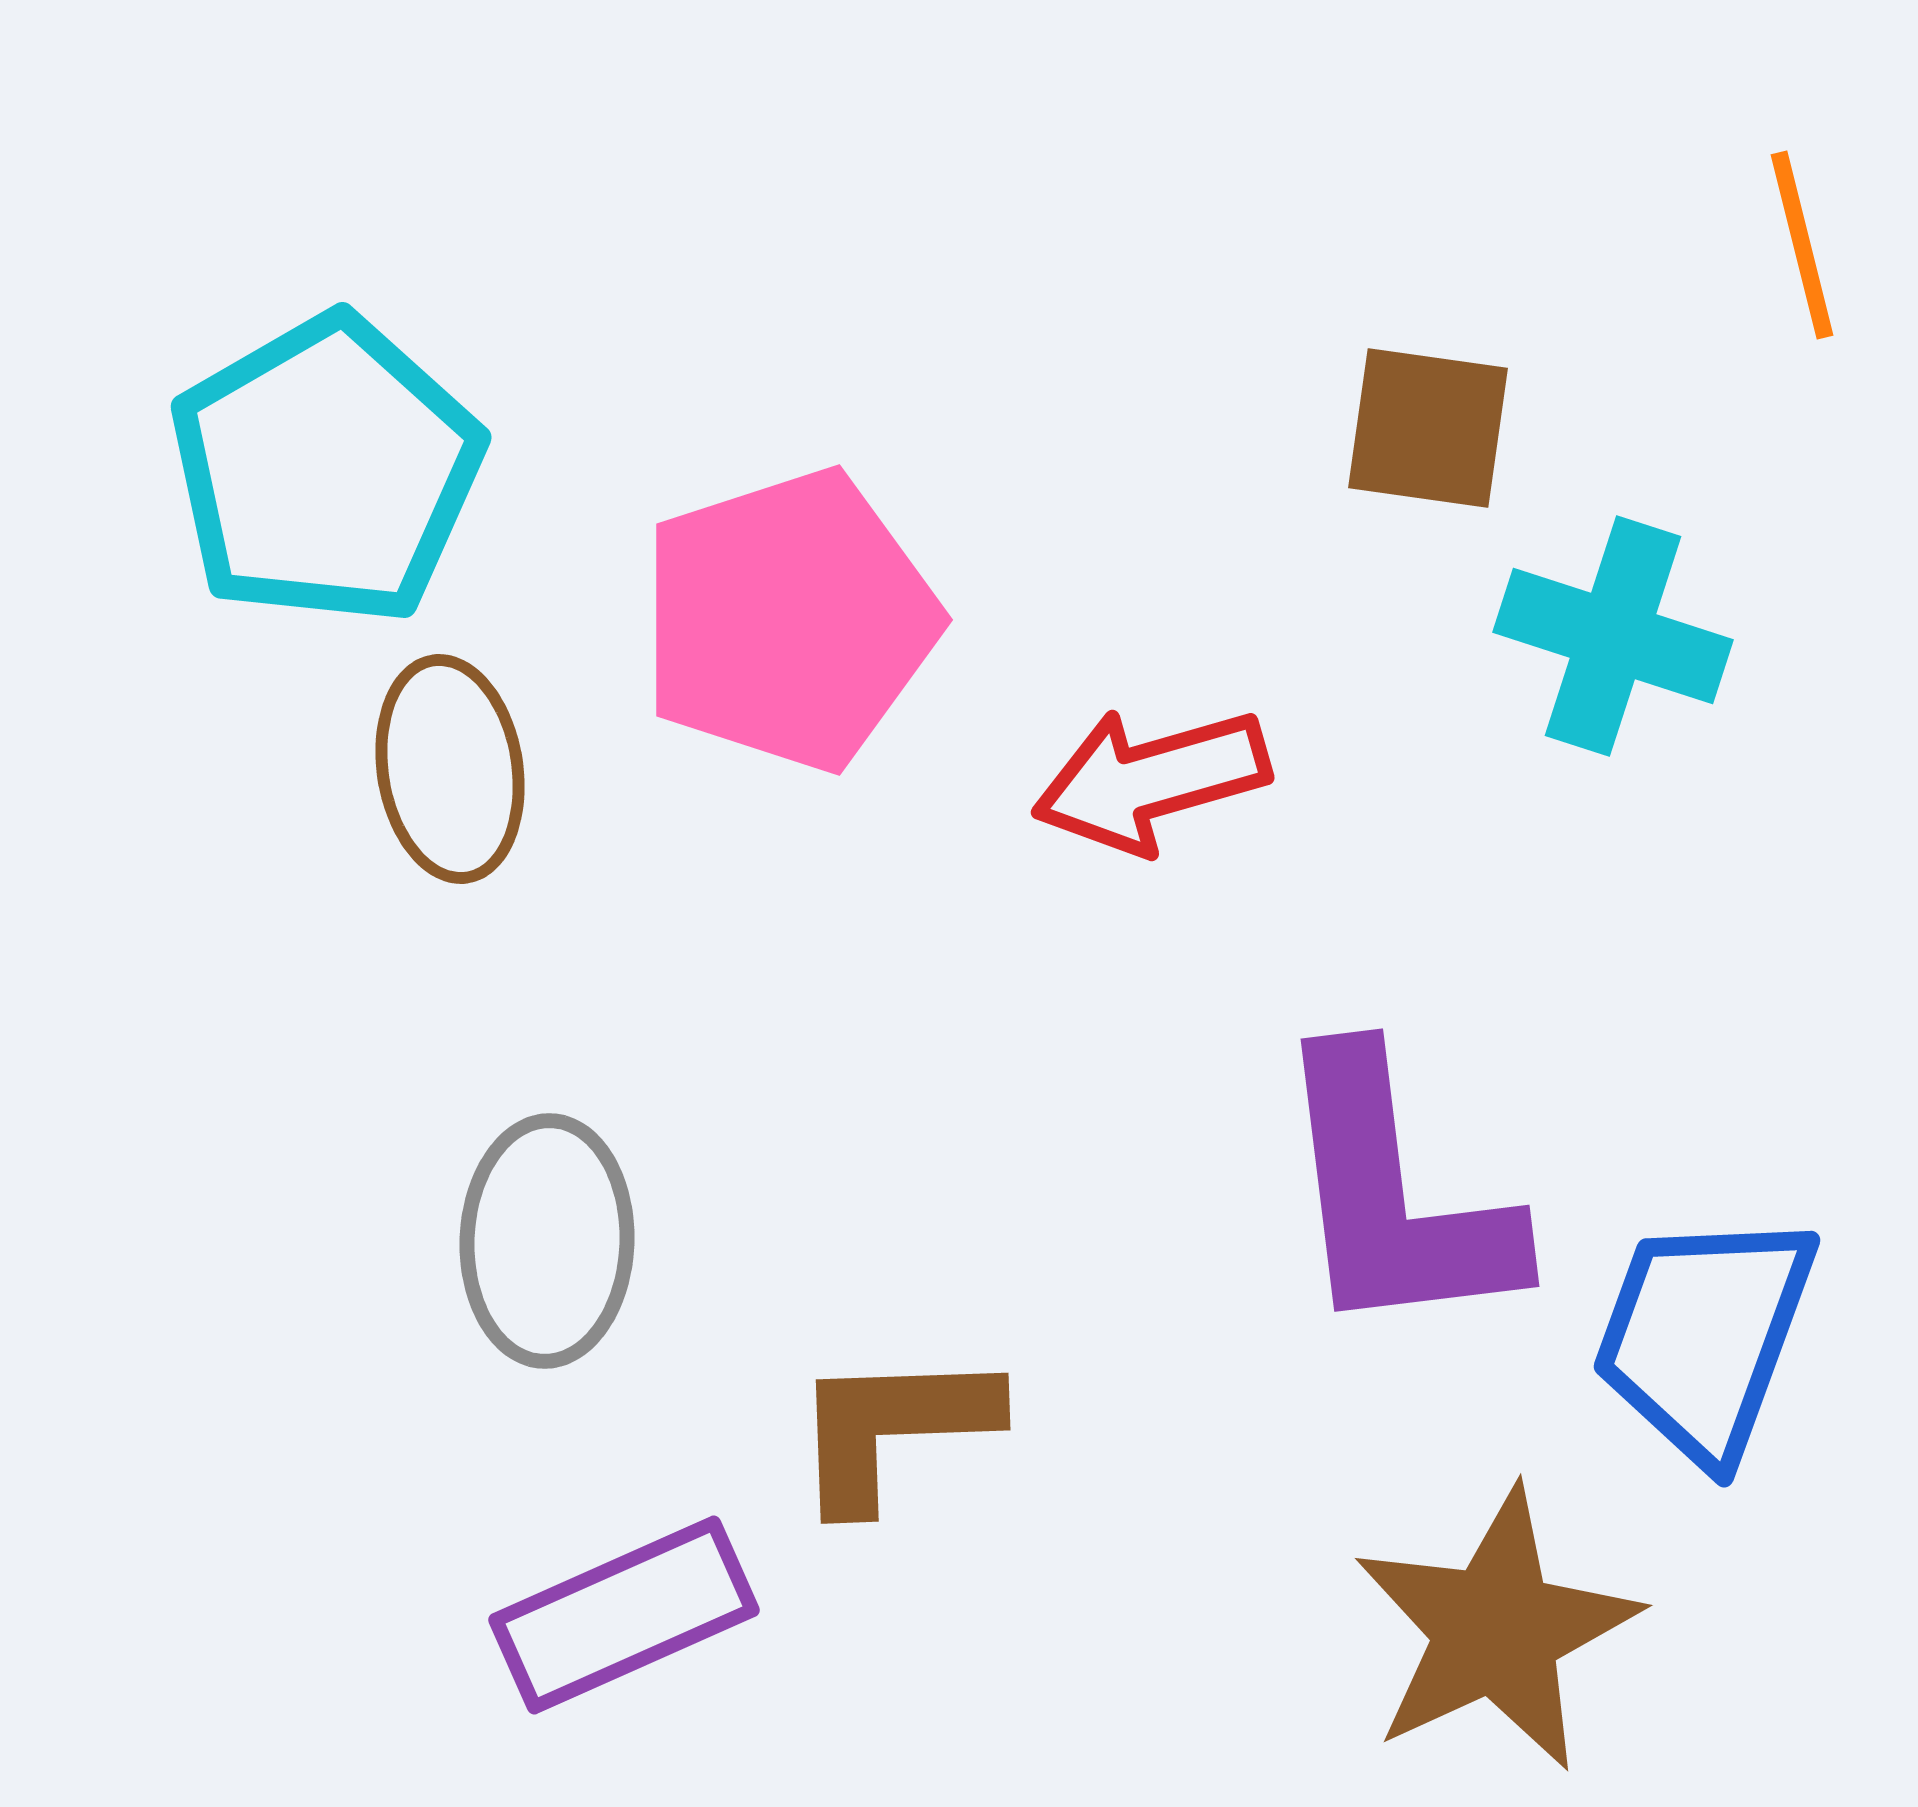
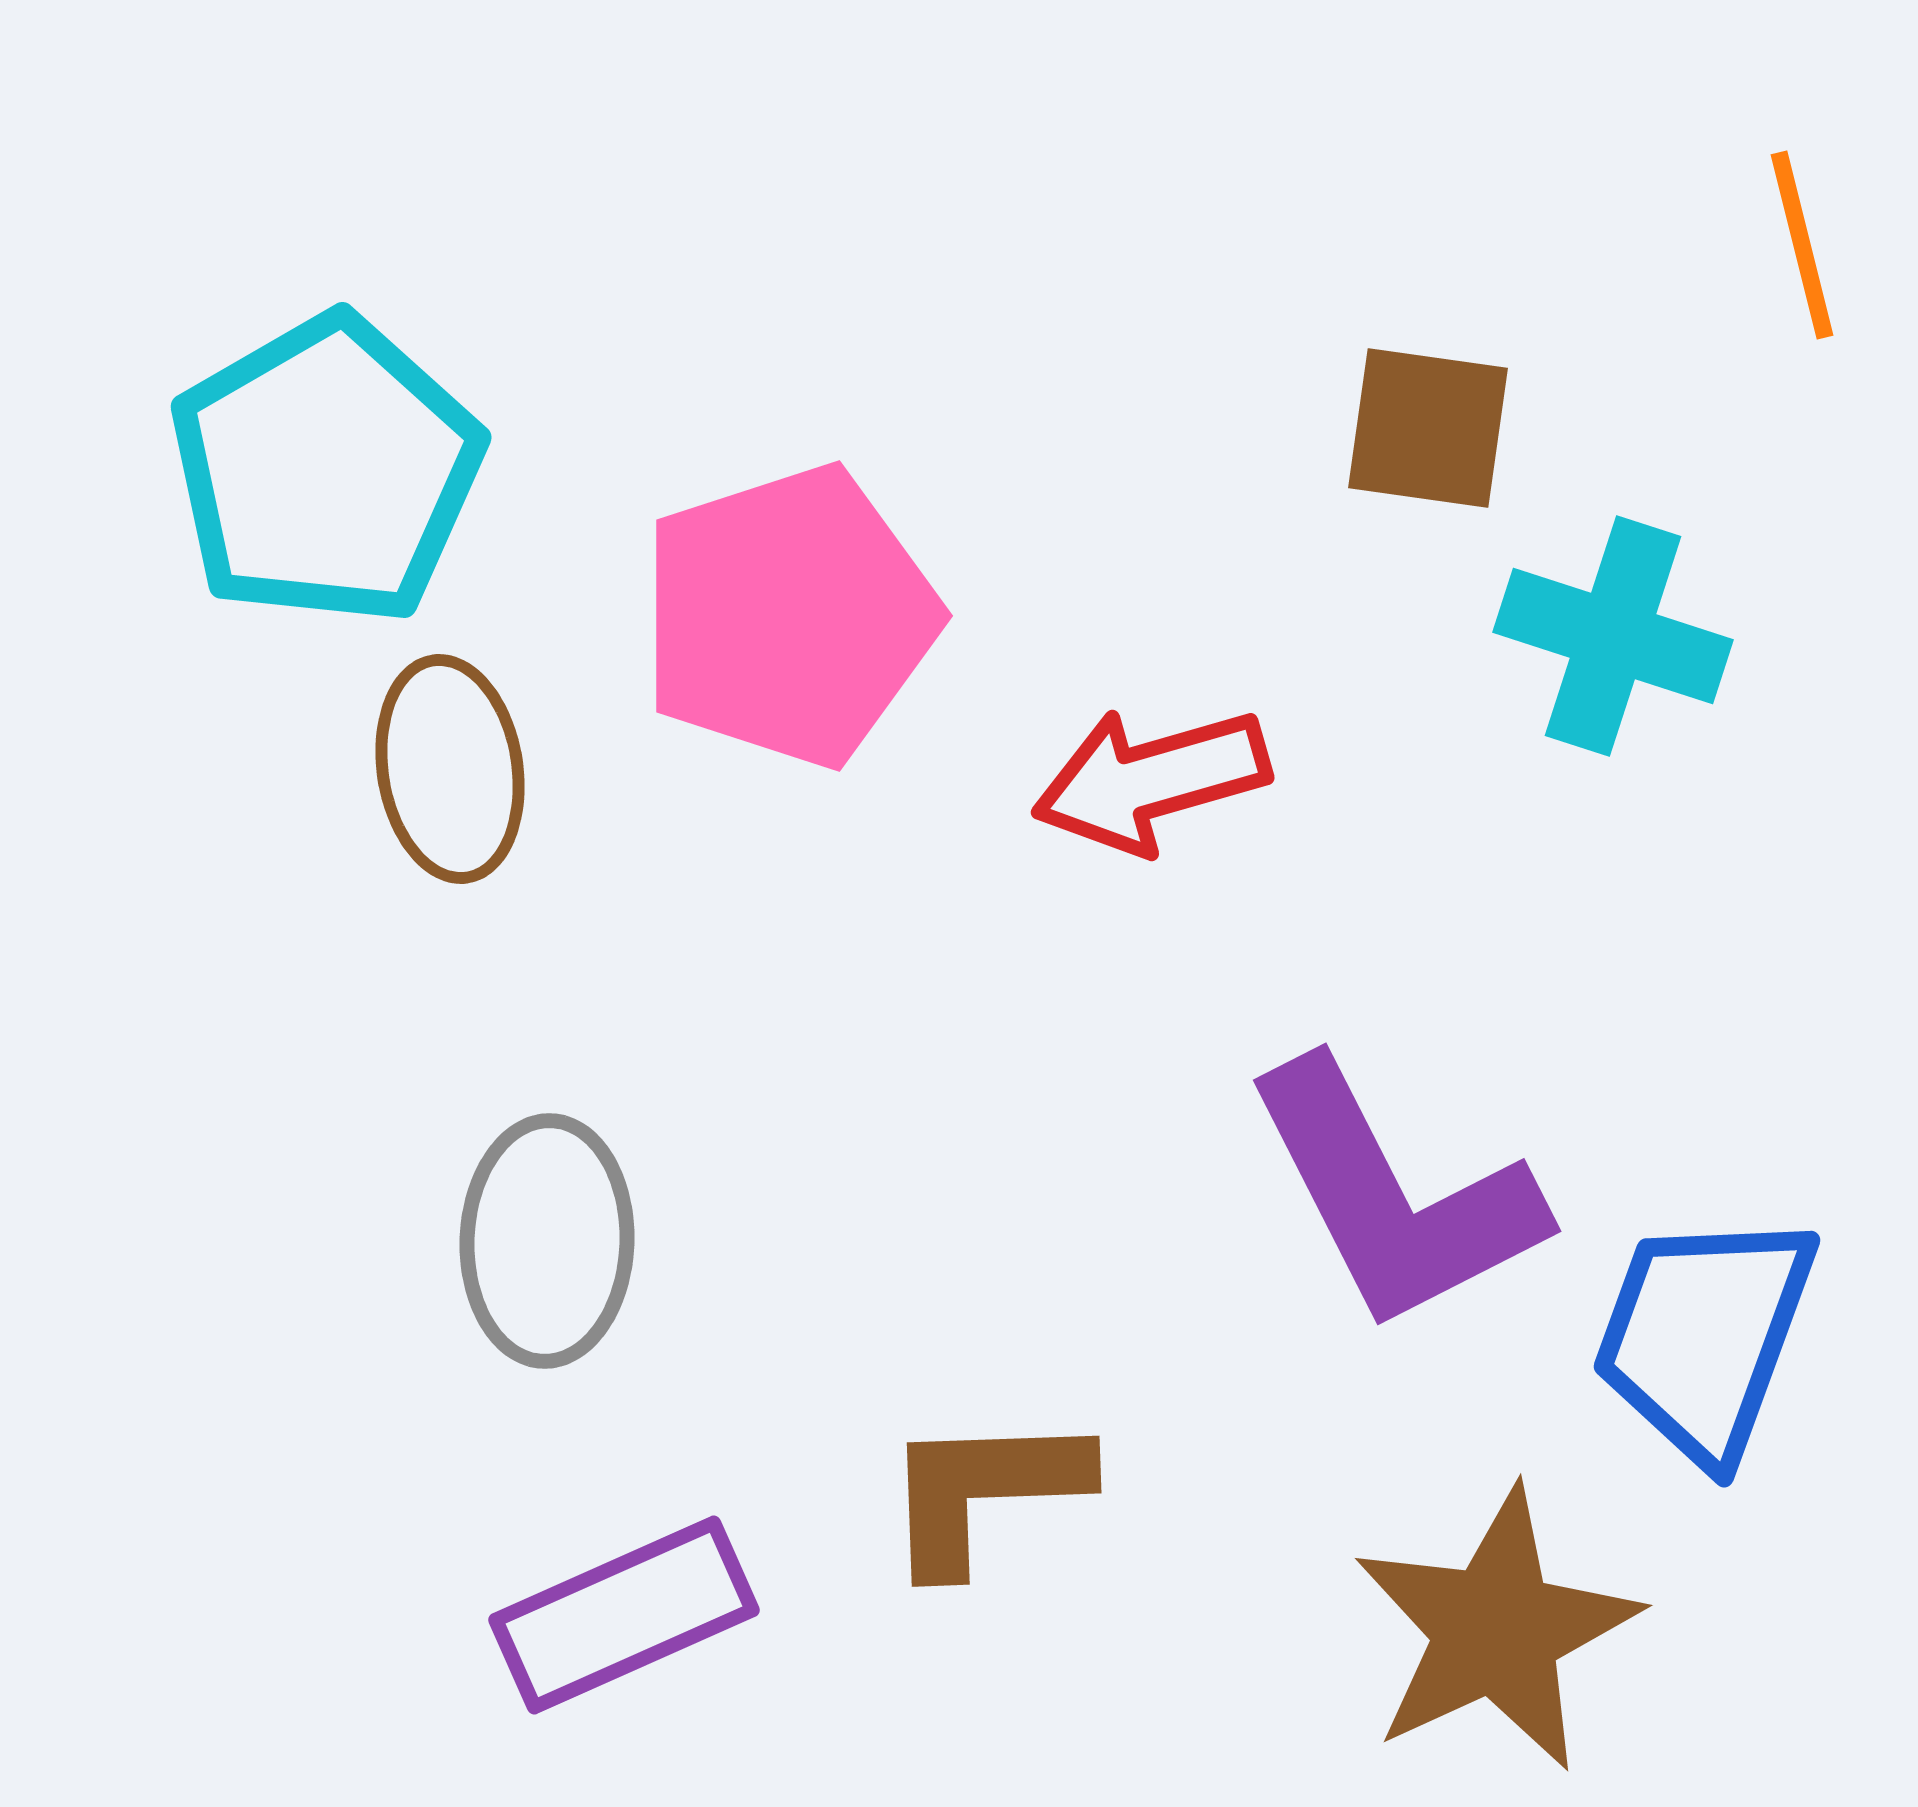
pink pentagon: moved 4 px up
purple L-shape: rotated 20 degrees counterclockwise
brown L-shape: moved 91 px right, 63 px down
